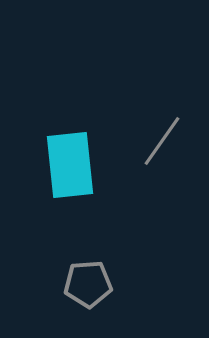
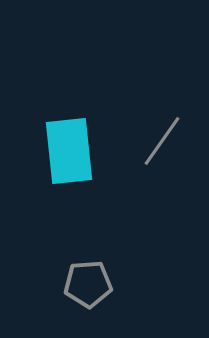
cyan rectangle: moved 1 px left, 14 px up
